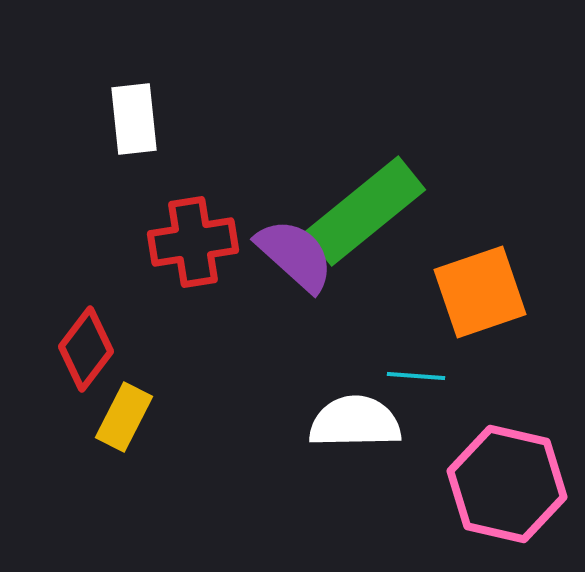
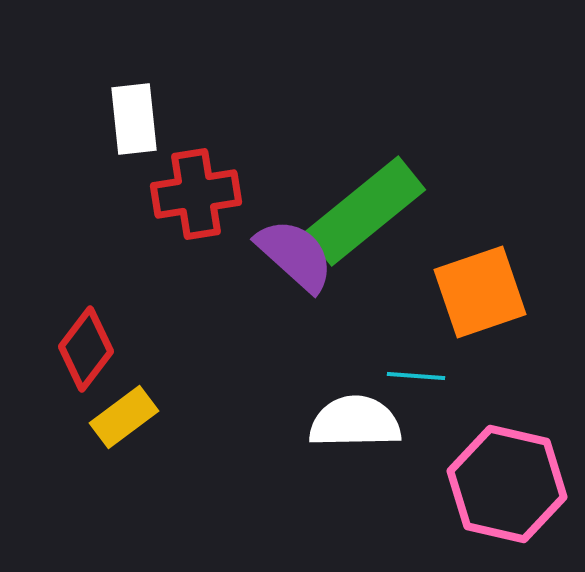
red cross: moved 3 px right, 48 px up
yellow rectangle: rotated 26 degrees clockwise
